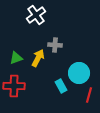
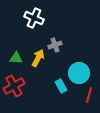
white cross: moved 2 px left, 3 px down; rotated 30 degrees counterclockwise
gray cross: rotated 24 degrees counterclockwise
green triangle: rotated 24 degrees clockwise
red cross: rotated 30 degrees counterclockwise
